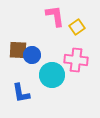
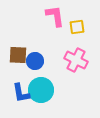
yellow square: rotated 28 degrees clockwise
brown square: moved 5 px down
blue circle: moved 3 px right, 6 px down
pink cross: rotated 20 degrees clockwise
cyan circle: moved 11 px left, 15 px down
